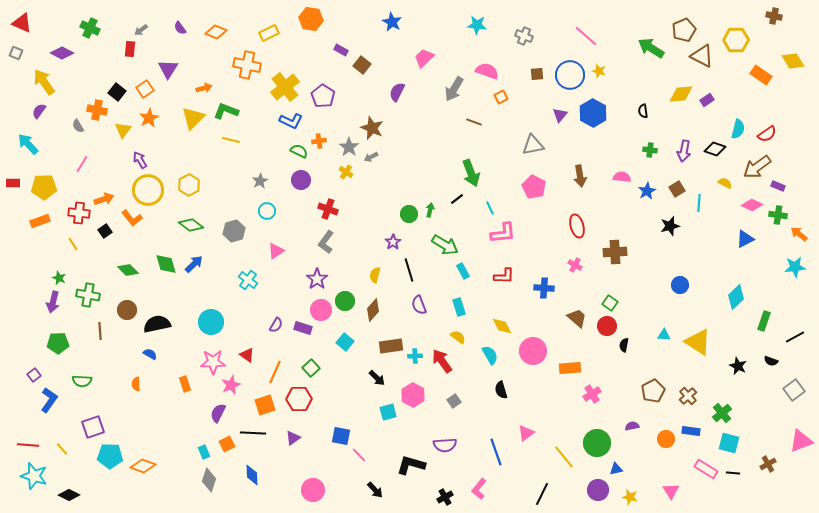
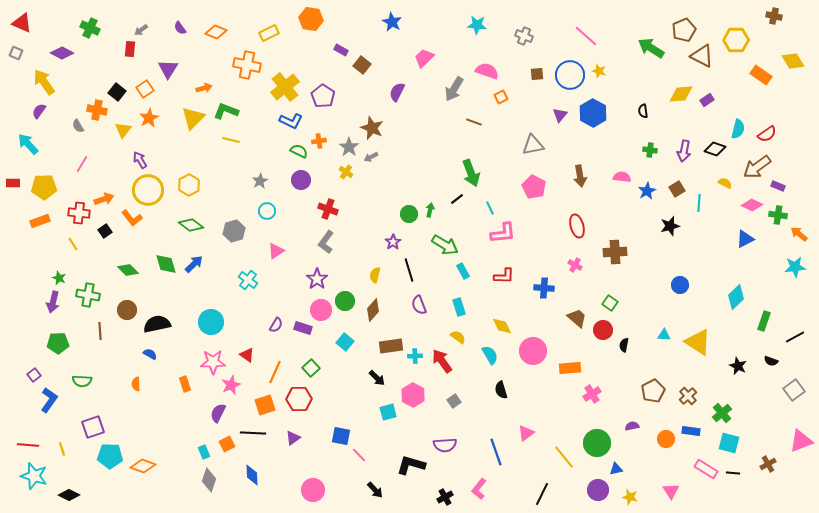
red circle at (607, 326): moved 4 px left, 4 px down
yellow line at (62, 449): rotated 24 degrees clockwise
